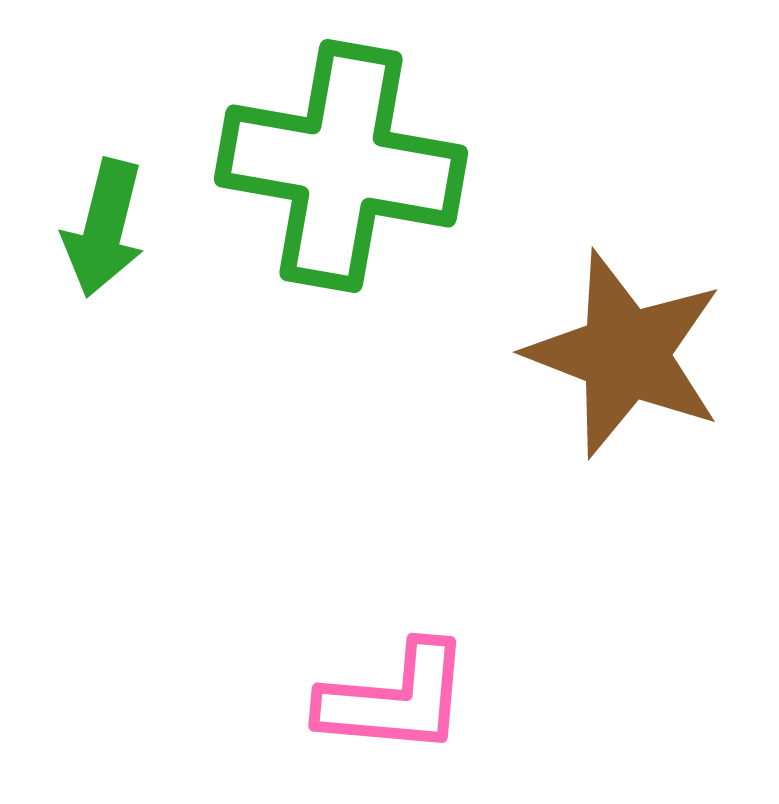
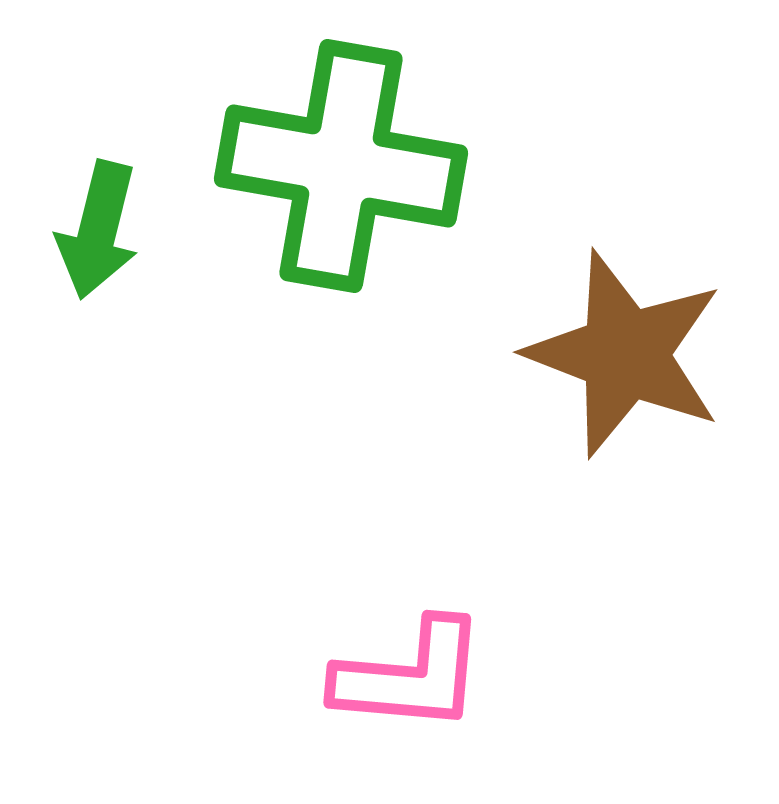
green arrow: moved 6 px left, 2 px down
pink L-shape: moved 15 px right, 23 px up
